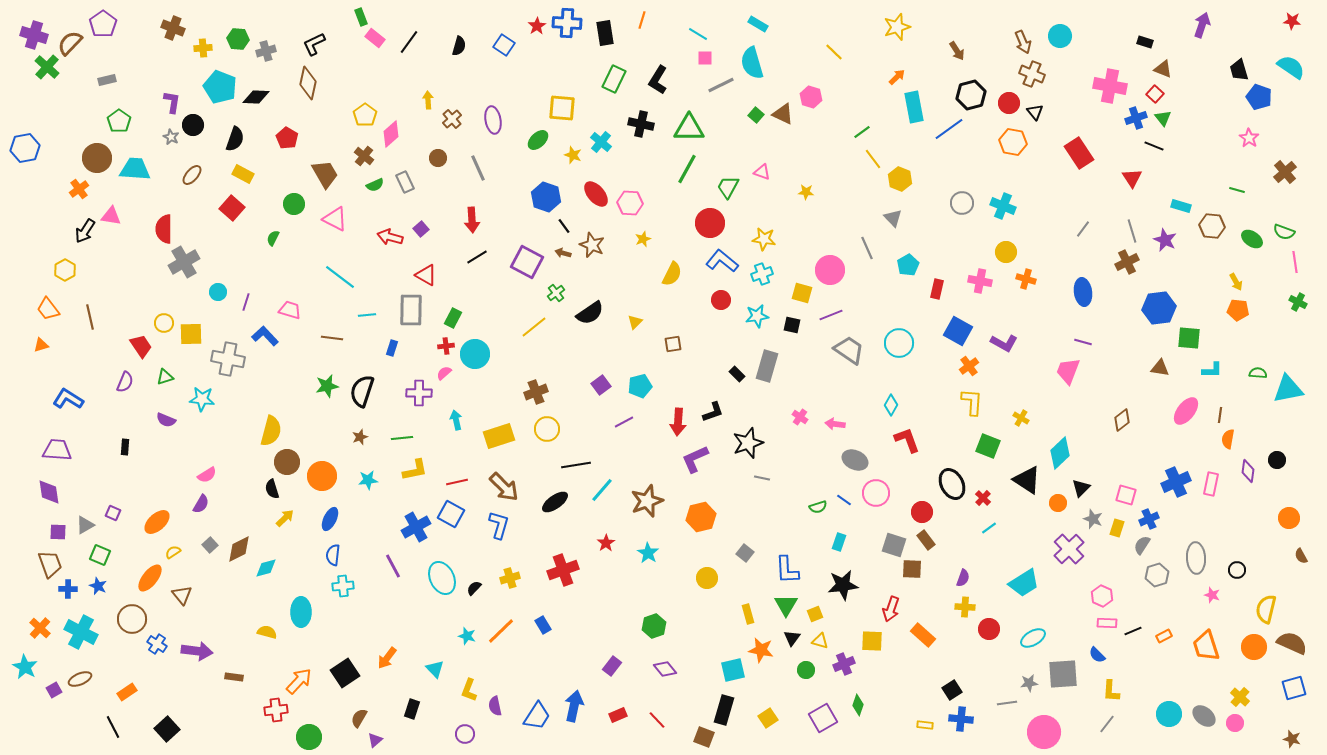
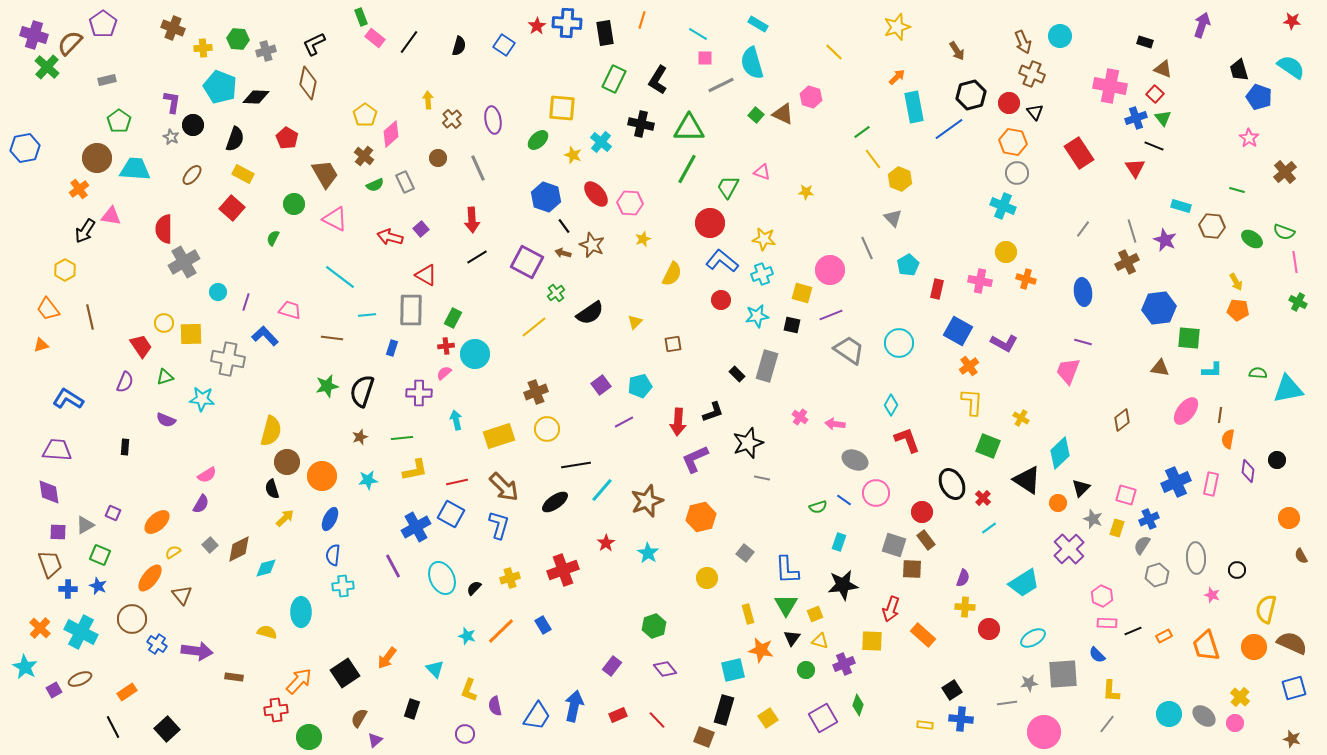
red triangle at (1132, 178): moved 3 px right, 10 px up
gray circle at (962, 203): moved 55 px right, 30 px up
